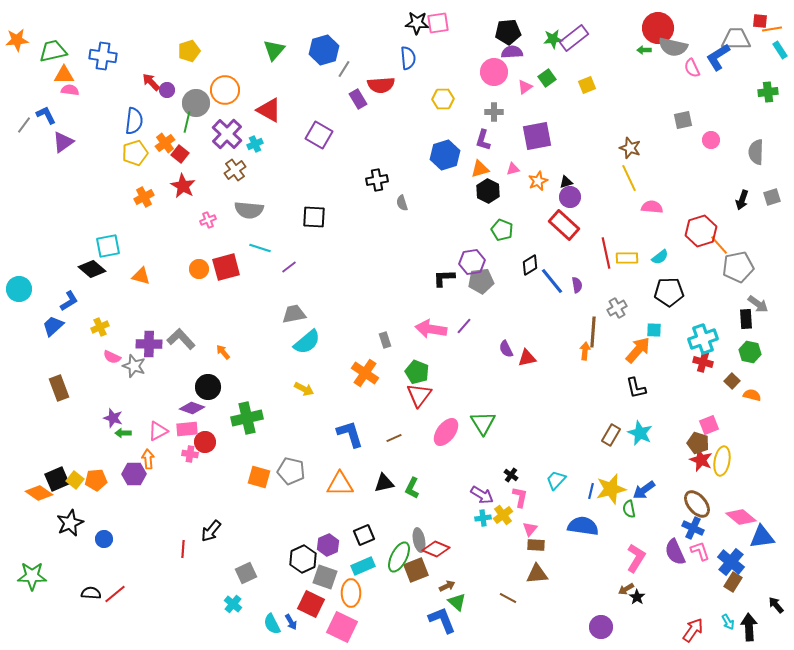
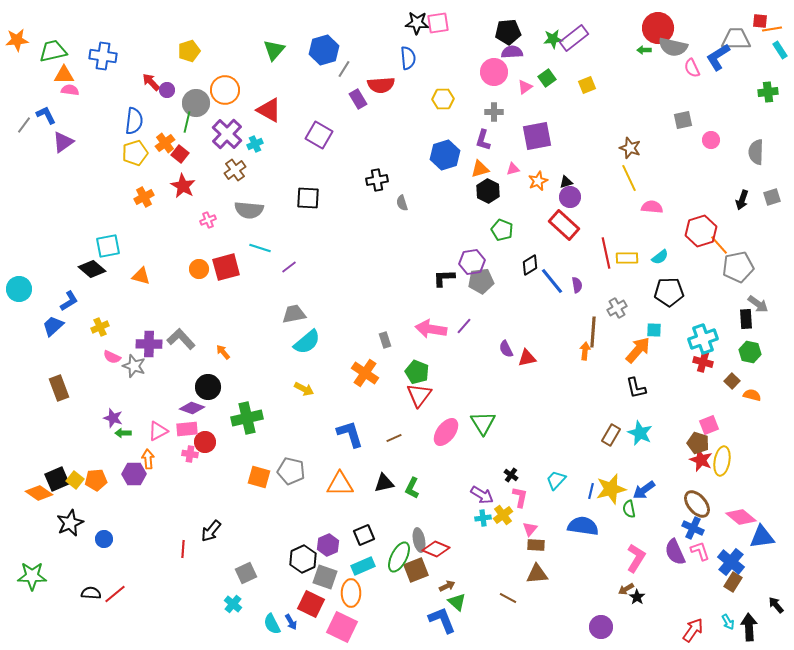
black square at (314, 217): moved 6 px left, 19 px up
